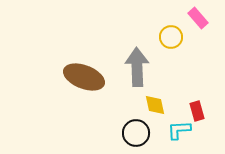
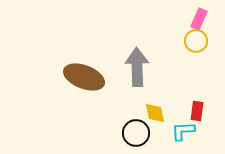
pink rectangle: moved 1 px right, 1 px down; rotated 65 degrees clockwise
yellow circle: moved 25 px right, 4 px down
yellow diamond: moved 8 px down
red rectangle: rotated 24 degrees clockwise
cyan L-shape: moved 4 px right, 1 px down
